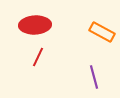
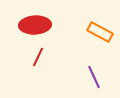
orange rectangle: moved 2 px left
purple line: rotated 10 degrees counterclockwise
